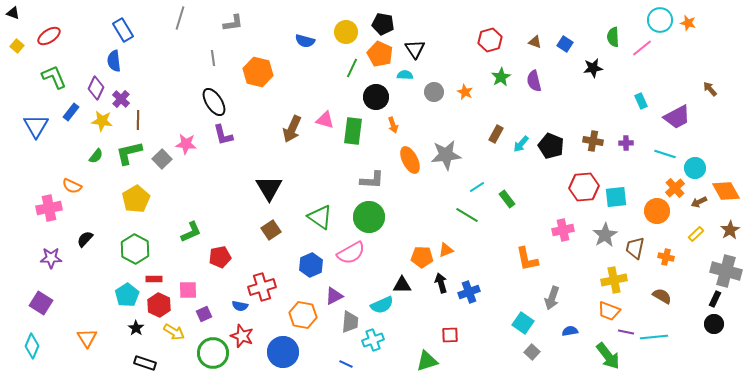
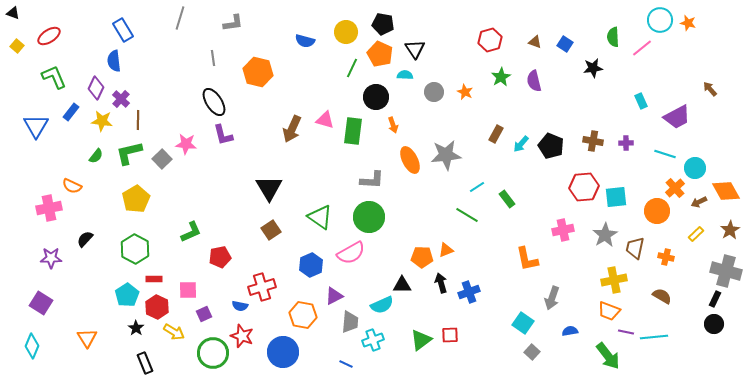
red hexagon at (159, 305): moved 2 px left, 2 px down
green triangle at (427, 361): moved 6 px left, 21 px up; rotated 20 degrees counterclockwise
black rectangle at (145, 363): rotated 50 degrees clockwise
